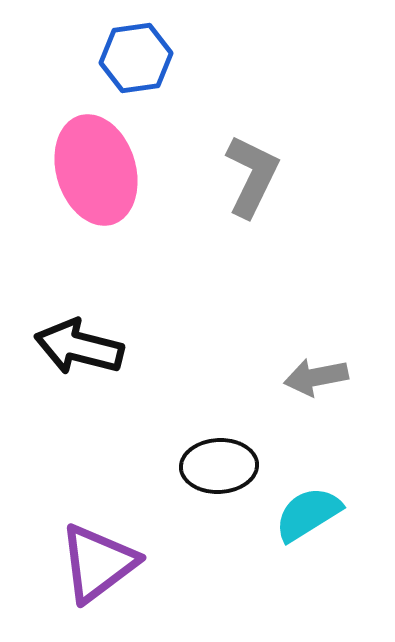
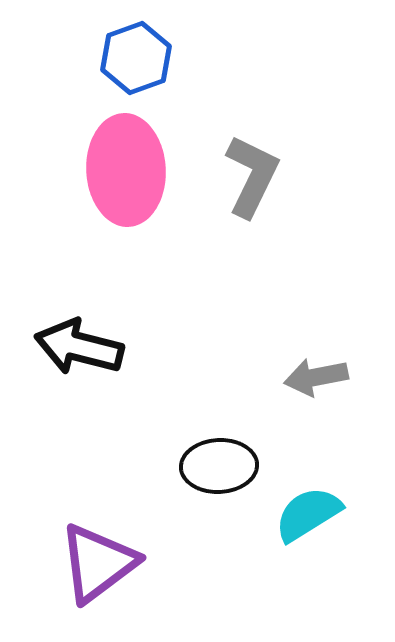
blue hexagon: rotated 12 degrees counterclockwise
pink ellipse: moved 30 px right; rotated 14 degrees clockwise
